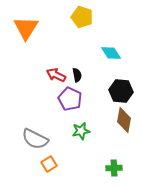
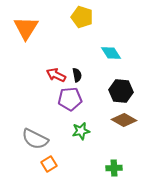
purple pentagon: rotated 30 degrees counterclockwise
brown diamond: rotated 70 degrees counterclockwise
